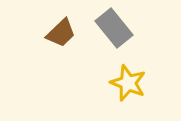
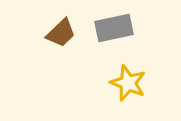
gray rectangle: rotated 63 degrees counterclockwise
